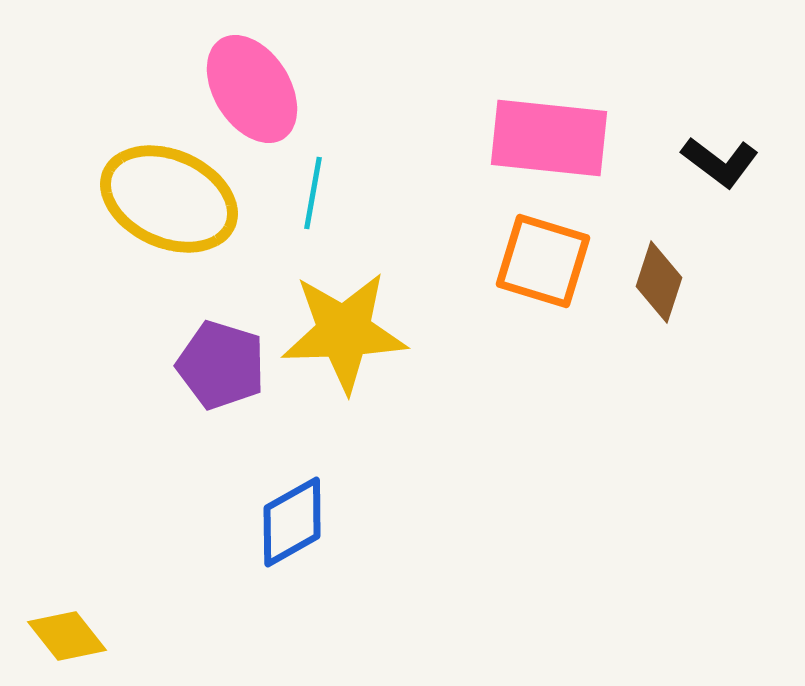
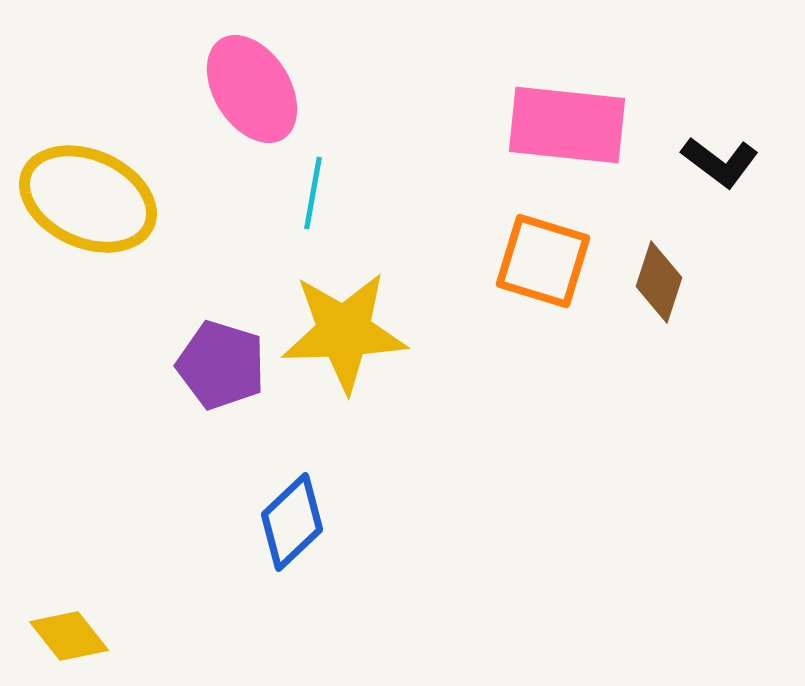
pink rectangle: moved 18 px right, 13 px up
yellow ellipse: moved 81 px left
blue diamond: rotated 14 degrees counterclockwise
yellow diamond: moved 2 px right
